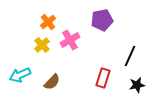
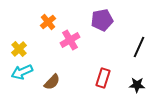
yellow cross: moved 23 px left, 4 px down
black line: moved 9 px right, 9 px up
cyan arrow: moved 2 px right, 3 px up
black star: rotated 14 degrees clockwise
